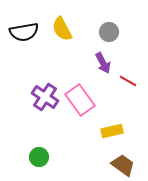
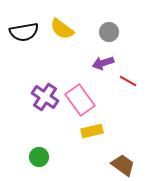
yellow semicircle: rotated 25 degrees counterclockwise
purple arrow: rotated 100 degrees clockwise
yellow rectangle: moved 20 px left
